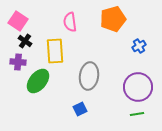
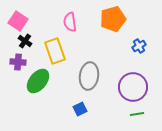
yellow rectangle: rotated 15 degrees counterclockwise
purple circle: moved 5 px left
